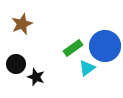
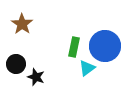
brown star: rotated 15 degrees counterclockwise
green rectangle: moved 1 px right, 1 px up; rotated 42 degrees counterclockwise
